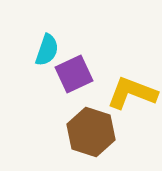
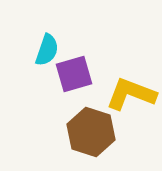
purple square: rotated 9 degrees clockwise
yellow L-shape: moved 1 px left, 1 px down
